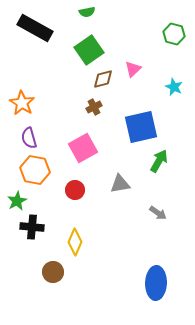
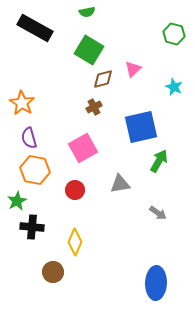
green square: rotated 24 degrees counterclockwise
